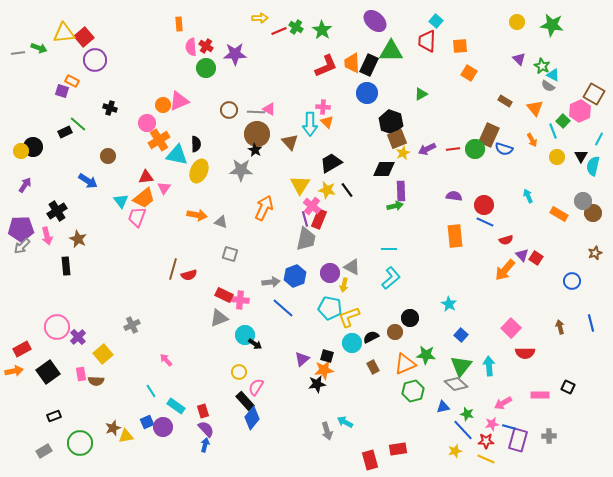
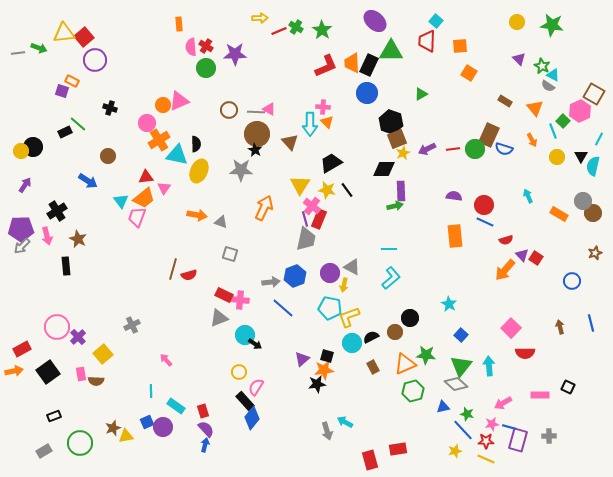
cyan line at (151, 391): rotated 32 degrees clockwise
